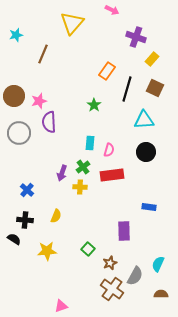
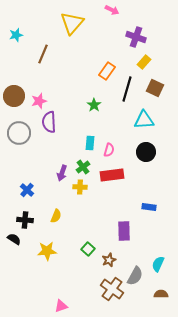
yellow rectangle: moved 8 px left, 3 px down
brown star: moved 1 px left, 3 px up
